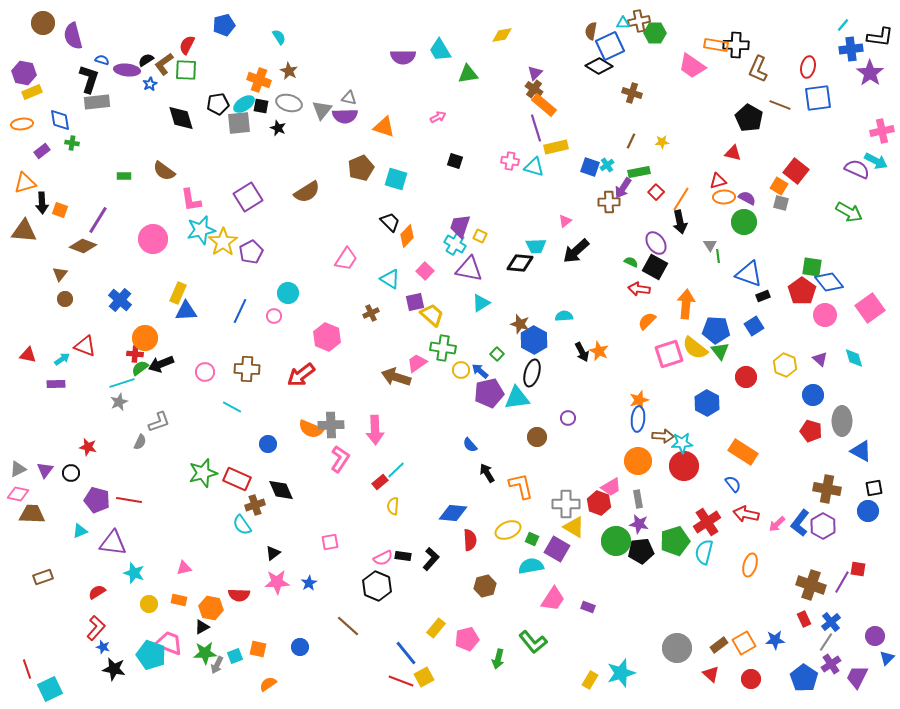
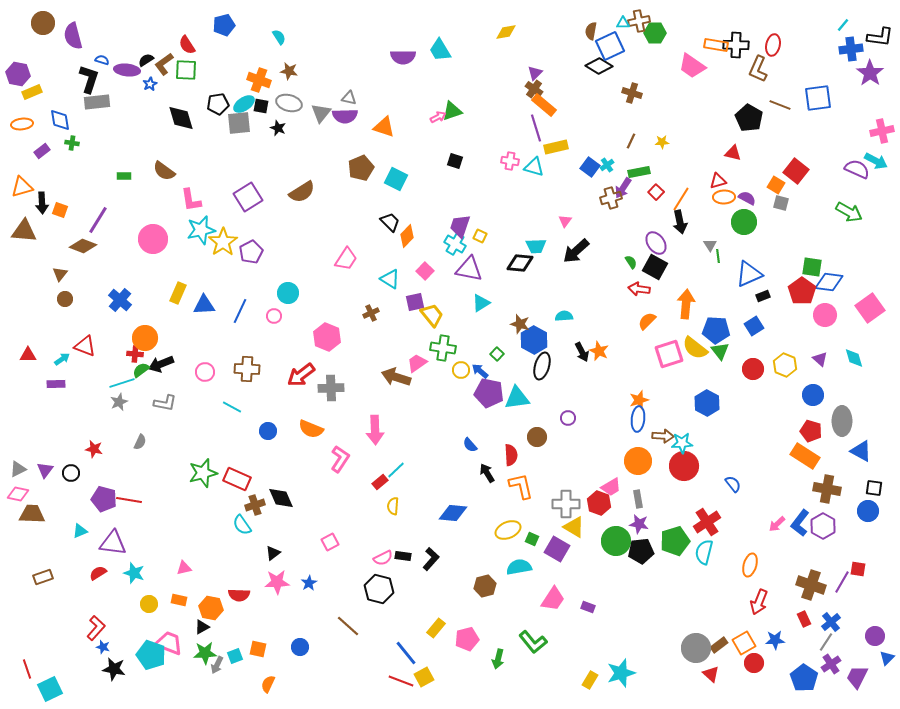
yellow diamond at (502, 35): moved 4 px right, 3 px up
red semicircle at (187, 45): rotated 60 degrees counterclockwise
red ellipse at (808, 67): moved 35 px left, 22 px up
brown star at (289, 71): rotated 18 degrees counterclockwise
purple hexagon at (24, 73): moved 6 px left, 1 px down
green triangle at (468, 74): moved 16 px left, 37 px down; rotated 10 degrees counterclockwise
gray triangle at (322, 110): moved 1 px left, 3 px down
blue square at (590, 167): rotated 18 degrees clockwise
cyan square at (396, 179): rotated 10 degrees clockwise
orange triangle at (25, 183): moved 3 px left, 4 px down
orange square at (779, 186): moved 3 px left, 1 px up
brown semicircle at (307, 192): moved 5 px left
brown cross at (609, 202): moved 2 px right, 4 px up; rotated 15 degrees counterclockwise
pink triangle at (565, 221): rotated 16 degrees counterclockwise
green semicircle at (631, 262): rotated 32 degrees clockwise
blue triangle at (749, 274): rotated 44 degrees counterclockwise
blue diamond at (829, 282): rotated 44 degrees counterclockwise
blue triangle at (186, 311): moved 18 px right, 6 px up
yellow trapezoid at (432, 315): rotated 10 degrees clockwise
red triangle at (28, 355): rotated 12 degrees counterclockwise
green semicircle at (140, 368): moved 1 px right, 2 px down
black ellipse at (532, 373): moved 10 px right, 7 px up
red circle at (746, 377): moved 7 px right, 8 px up
purple pentagon at (489, 393): rotated 24 degrees clockwise
gray L-shape at (159, 422): moved 6 px right, 19 px up; rotated 30 degrees clockwise
gray cross at (331, 425): moved 37 px up
blue circle at (268, 444): moved 13 px up
red star at (88, 447): moved 6 px right, 2 px down
orange rectangle at (743, 452): moved 62 px right, 4 px down
black square at (874, 488): rotated 18 degrees clockwise
black diamond at (281, 490): moved 8 px down
purple pentagon at (97, 500): moved 7 px right, 1 px up
red arrow at (746, 514): moved 13 px right, 88 px down; rotated 80 degrees counterclockwise
red semicircle at (470, 540): moved 41 px right, 85 px up
pink square at (330, 542): rotated 18 degrees counterclockwise
cyan semicircle at (531, 566): moved 12 px left, 1 px down
black hexagon at (377, 586): moved 2 px right, 3 px down; rotated 8 degrees counterclockwise
red semicircle at (97, 592): moved 1 px right, 19 px up
gray circle at (677, 648): moved 19 px right
red circle at (751, 679): moved 3 px right, 16 px up
orange semicircle at (268, 684): rotated 30 degrees counterclockwise
